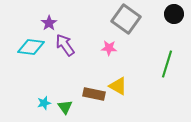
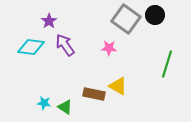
black circle: moved 19 px left, 1 px down
purple star: moved 2 px up
cyan star: rotated 24 degrees clockwise
green triangle: rotated 21 degrees counterclockwise
